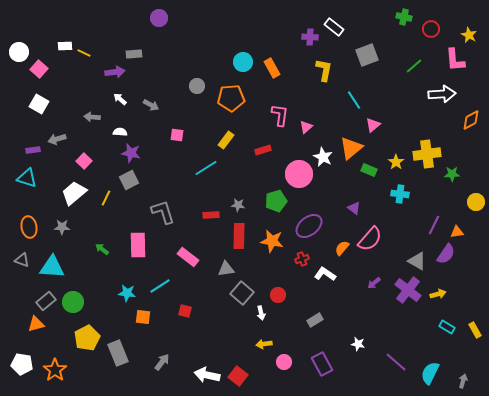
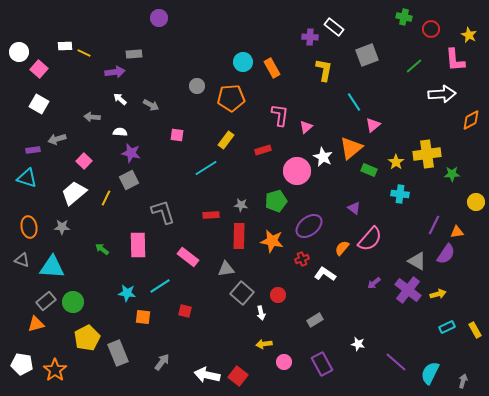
cyan line at (354, 100): moved 2 px down
pink circle at (299, 174): moved 2 px left, 3 px up
gray star at (238, 205): moved 3 px right
cyan rectangle at (447, 327): rotated 56 degrees counterclockwise
